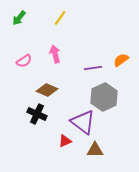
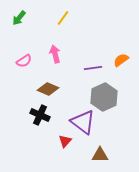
yellow line: moved 3 px right
brown diamond: moved 1 px right, 1 px up
black cross: moved 3 px right, 1 px down
red triangle: rotated 24 degrees counterclockwise
brown triangle: moved 5 px right, 5 px down
